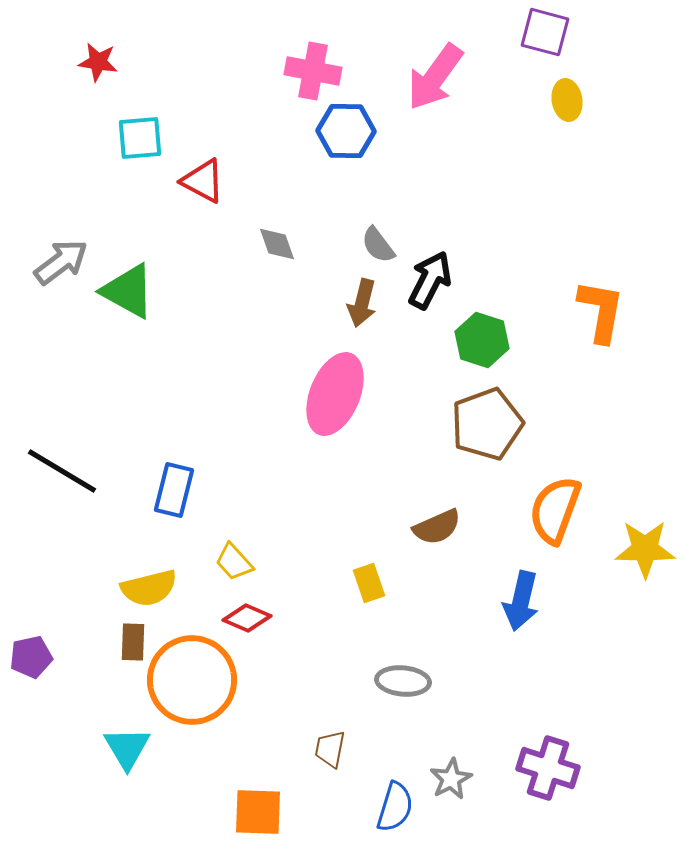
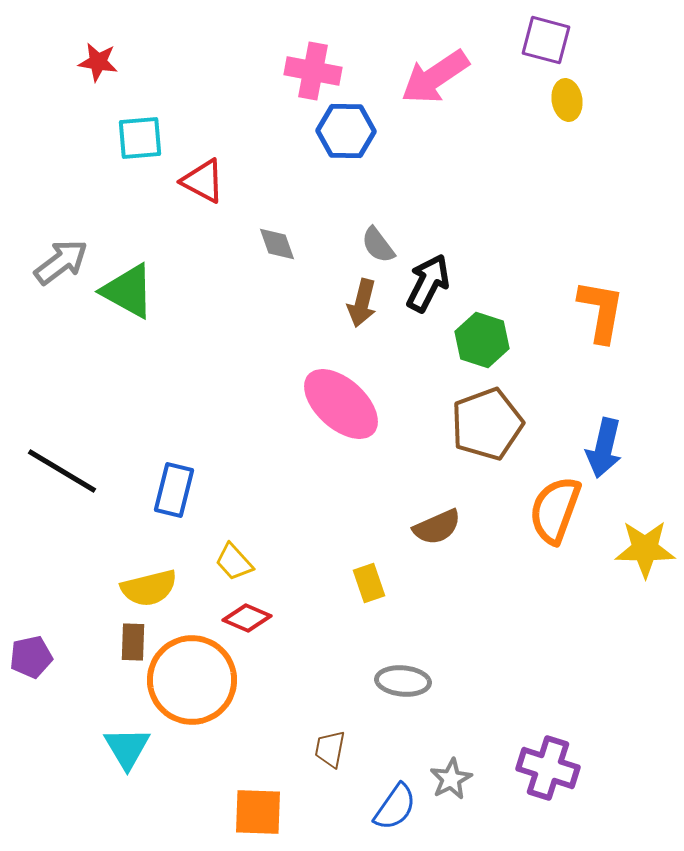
purple square: moved 1 px right, 8 px down
pink arrow: rotated 20 degrees clockwise
black arrow: moved 2 px left, 3 px down
pink ellipse: moved 6 px right, 10 px down; rotated 70 degrees counterclockwise
blue arrow: moved 83 px right, 153 px up
blue semicircle: rotated 18 degrees clockwise
